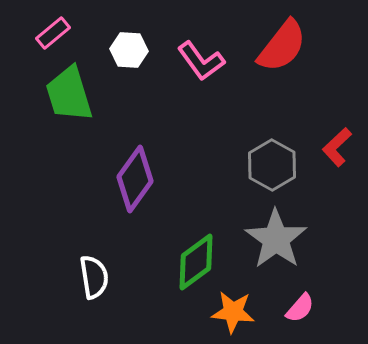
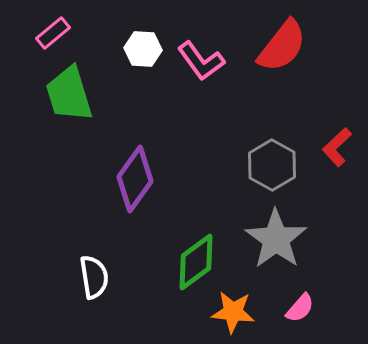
white hexagon: moved 14 px right, 1 px up
